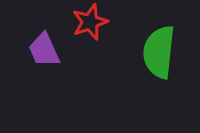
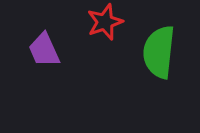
red star: moved 15 px right
